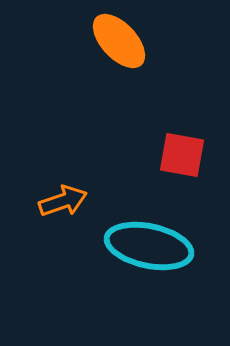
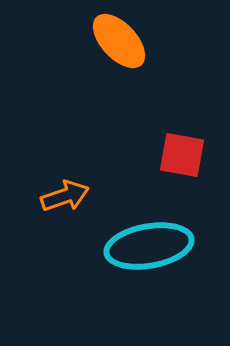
orange arrow: moved 2 px right, 5 px up
cyan ellipse: rotated 22 degrees counterclockwise
